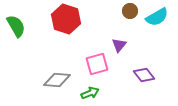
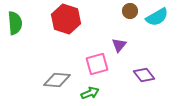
green semicircle: moved 1 px left, 3 px up; rotated 25 degrees clockwise
